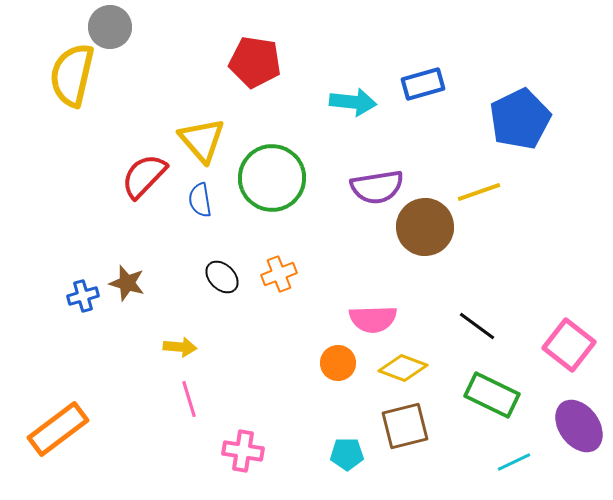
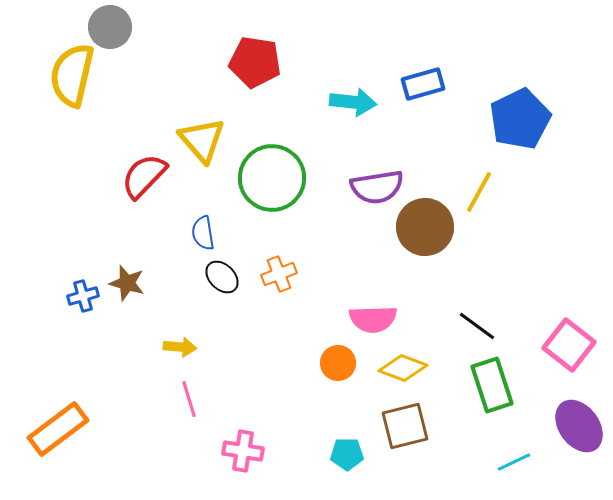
yellow line: rotated 42 degrees counterclockwise
blue semicircle: moved 3 px right, 33 px down
green rectangle: moved 10 px up; rotated 46 degrees clockwise
